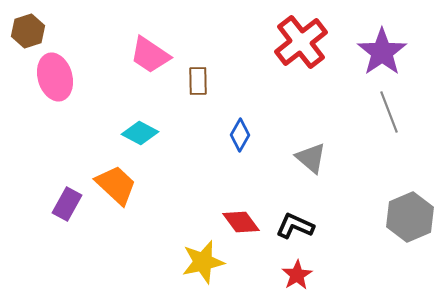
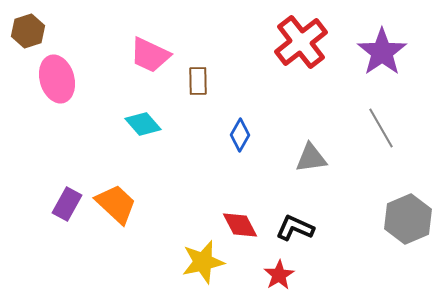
pink trapezoid: rotated 9 degrees counterclockwise
pink ellipse: moved 2 px right, 2 px down
gray line: moved 8 px left, 16 px down; rotated 9 degrees counterclockwise
cyan diamond: moved 3 px right, 9 px up; rotated 21 degrees clockwise
gray triangle: rotated 48 degrees counterclockwise
orange trapezoid: moved 19 px down
gray hexagon: moved 2 px left, 2 px down
red diamond: moved 1 px left, 3 px down; rotated 9 degrees clockwise
black L-shape: moved 2 px down
red star: moved 18 px left
